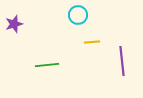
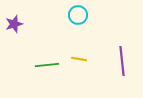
yellow line: moved 13 px left, 17 px down; rotated 14 degrees clockwise
